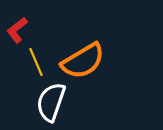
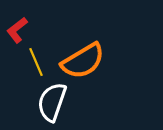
white semicircle: moved 1 px right
